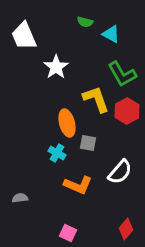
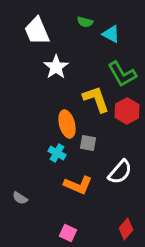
white trapezoid: moved 13 px right, 5 px up
orange ellipse: moved 1 px down
gray semicircle: rotated 140 degrees counterclockwise
